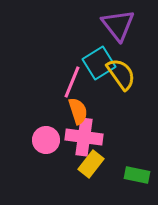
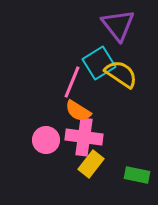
yellow semicircle: rotated 20 degrees counterclockwise
orange semicircle: rotated 140 degrees clockwise
